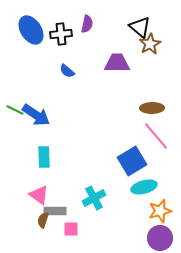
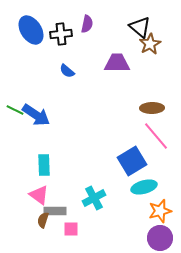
cyan rectangle: moved 8 px down
